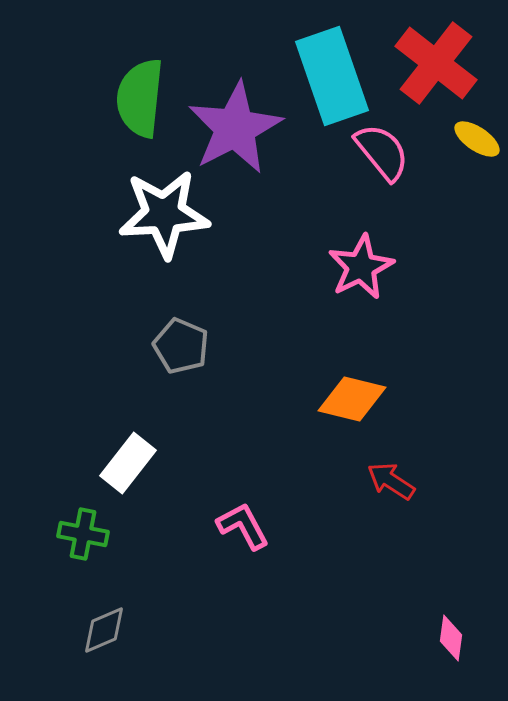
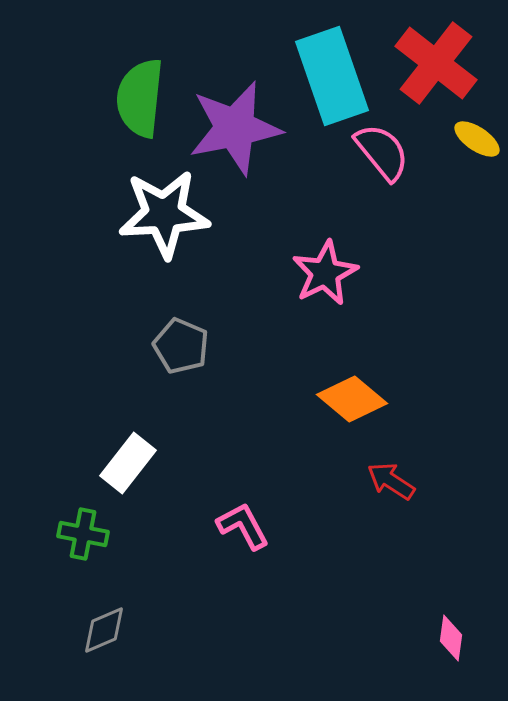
purple star: rotated 16 degrees clockwise
pink star: moved 36 px left, 6 px down
orange diamond: rotated 26 degrees clockwise
